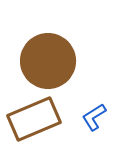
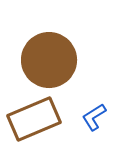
brown circle: moved 1 px right, 1 px up
